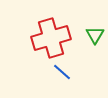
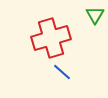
green triangle: moved 20 px up
